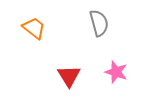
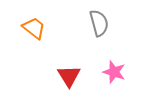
pink star: moved 2 px left
